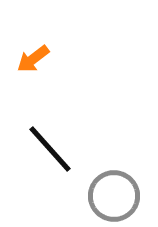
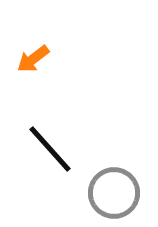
gray circle: moved 3 px up
